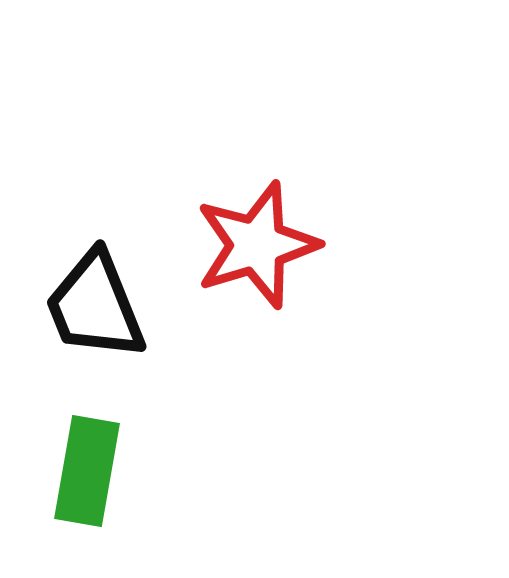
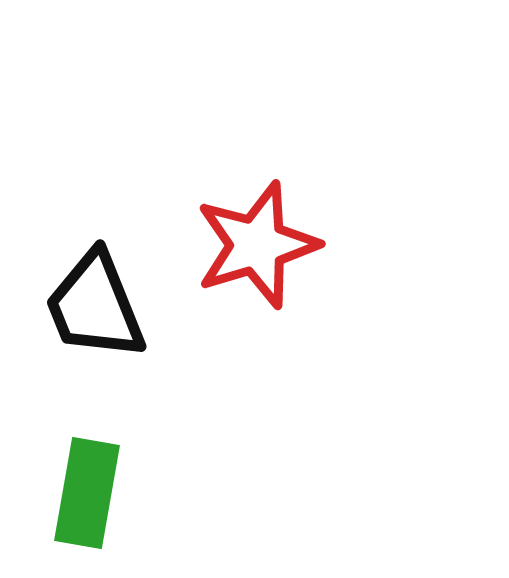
green rectangle: moved 22 px down
